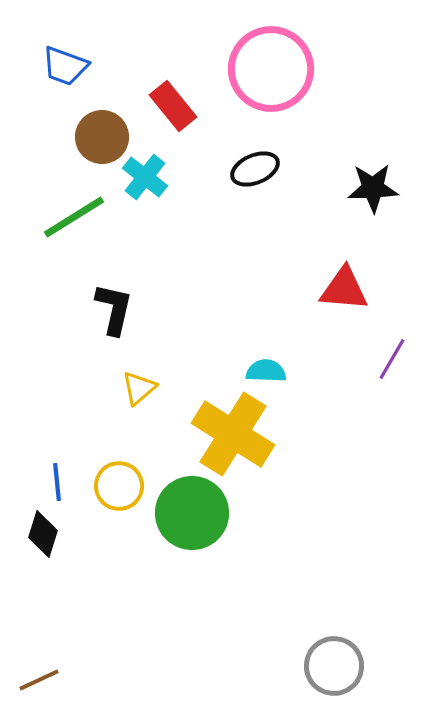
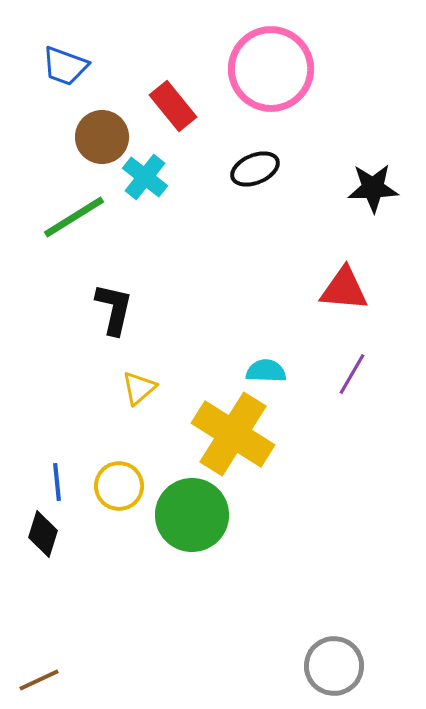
purple line: moved 40 px left, 15 px down
green circle: moved 2 px down
